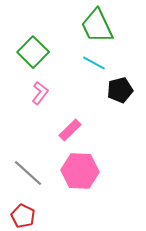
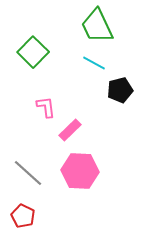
pink L-shape: moved 6 px right, 14 px down; rotated 45 degrees counterclockwise
